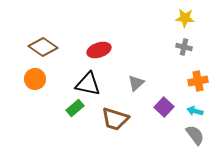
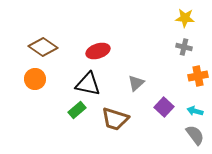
red ellipse: moved 1 px left, 1 px down
orange cross: moved 5 px up
green rectangle: moved 2 px right, 2 px down
